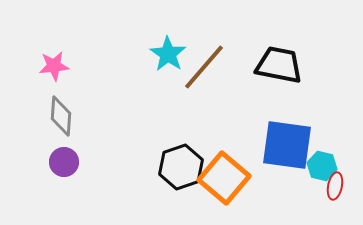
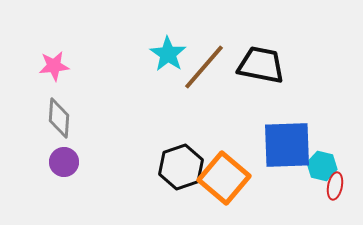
black trapezoid: moved 18 px left
gray diamond: moved 2 px left, 2 px down
blue square: rotated 10 degrees counterclockwise
